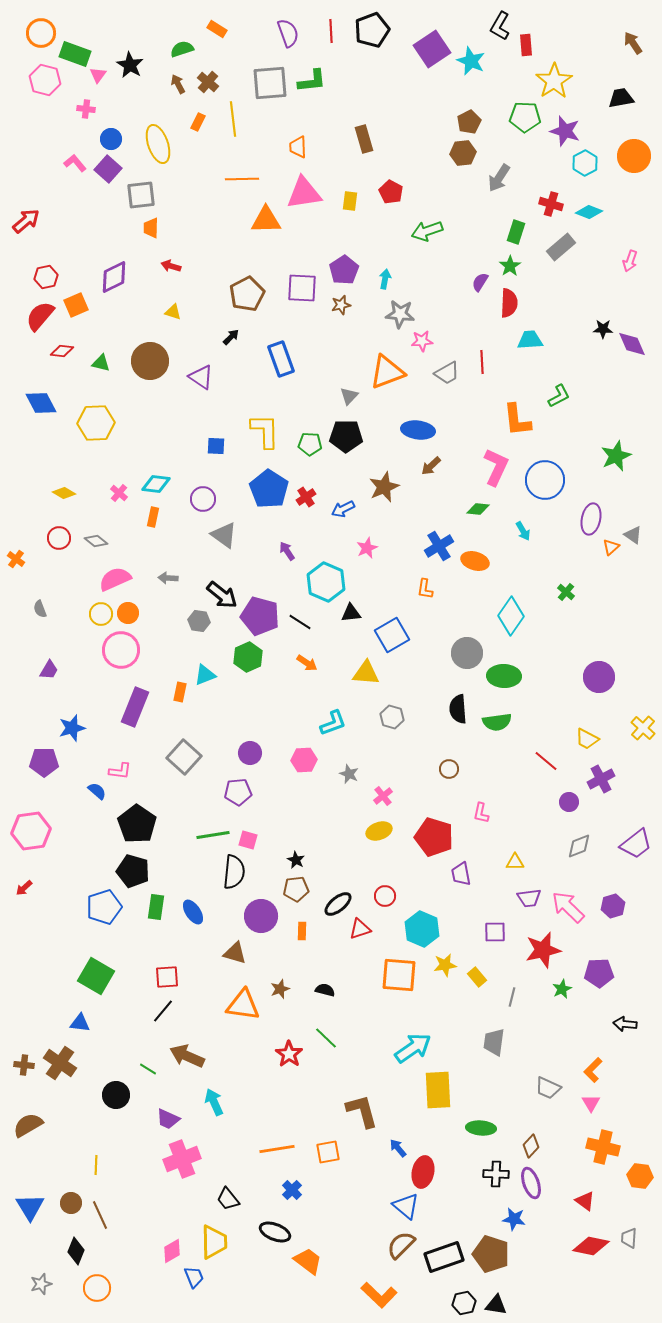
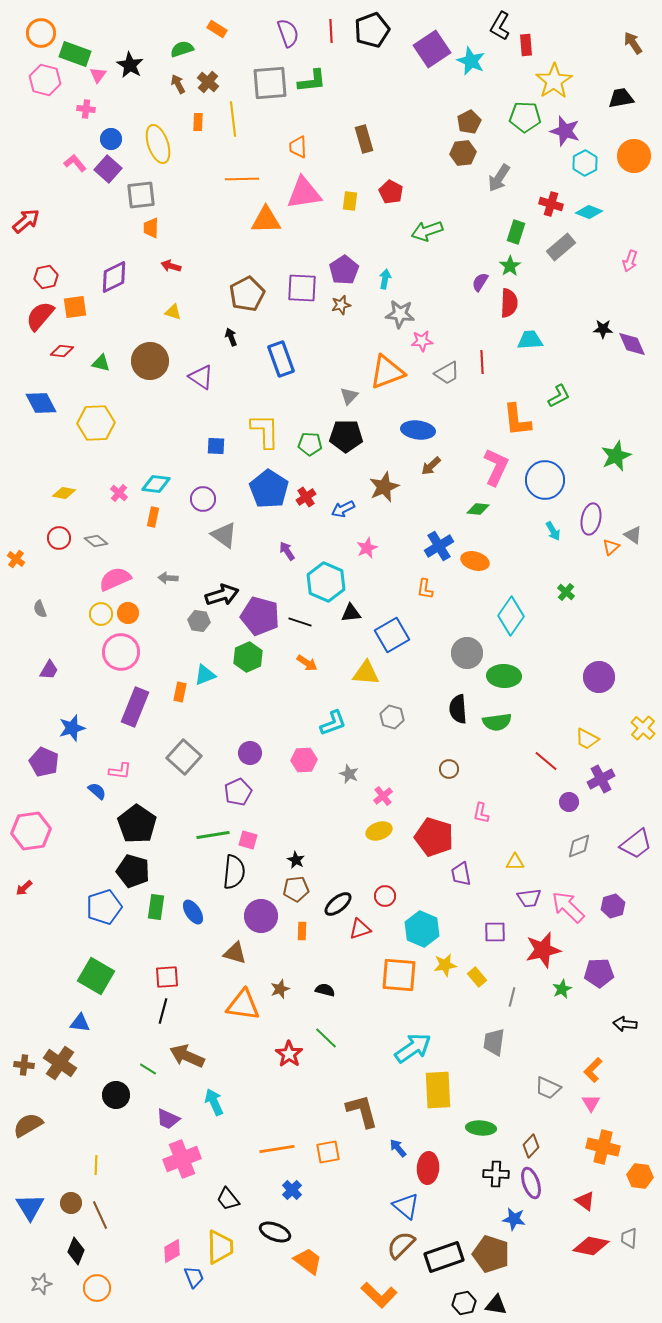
orange rectangle at (198, 122): rotated 24 degrees counterclockwise
orange square at (76, 305): moved 1 px left, 2 px down; rotated 15 degrees clockwise
black arrow at (231, 337): rotated 66 degrees counterclockwise
yellow diamond at (64, 493): rotated 20 degrees counterclockwise
cyan arrow at (523, 531): moved 30 px right
black arrow at (222, 595): rotated 56 degrees counterclockwise
black line at (300, 622): rotated 15 degrees counterclockwise
pink circle at (121, 650): moved 2 px down
purple pentagon at (44, 762): rotated 24 degrees clockwise
purple pentagon at (238, 792): rotated 20 degrees counterclockwise
black line at (163, 1011): rotated 25 degrees counterclockwise
red ellipse at (423, 1172): moved 5 px right, 4 px up; rotated 8 degrees counterclockwise
yellow trapezoid at (214, 1242): moved 6 px right, 5 px down
